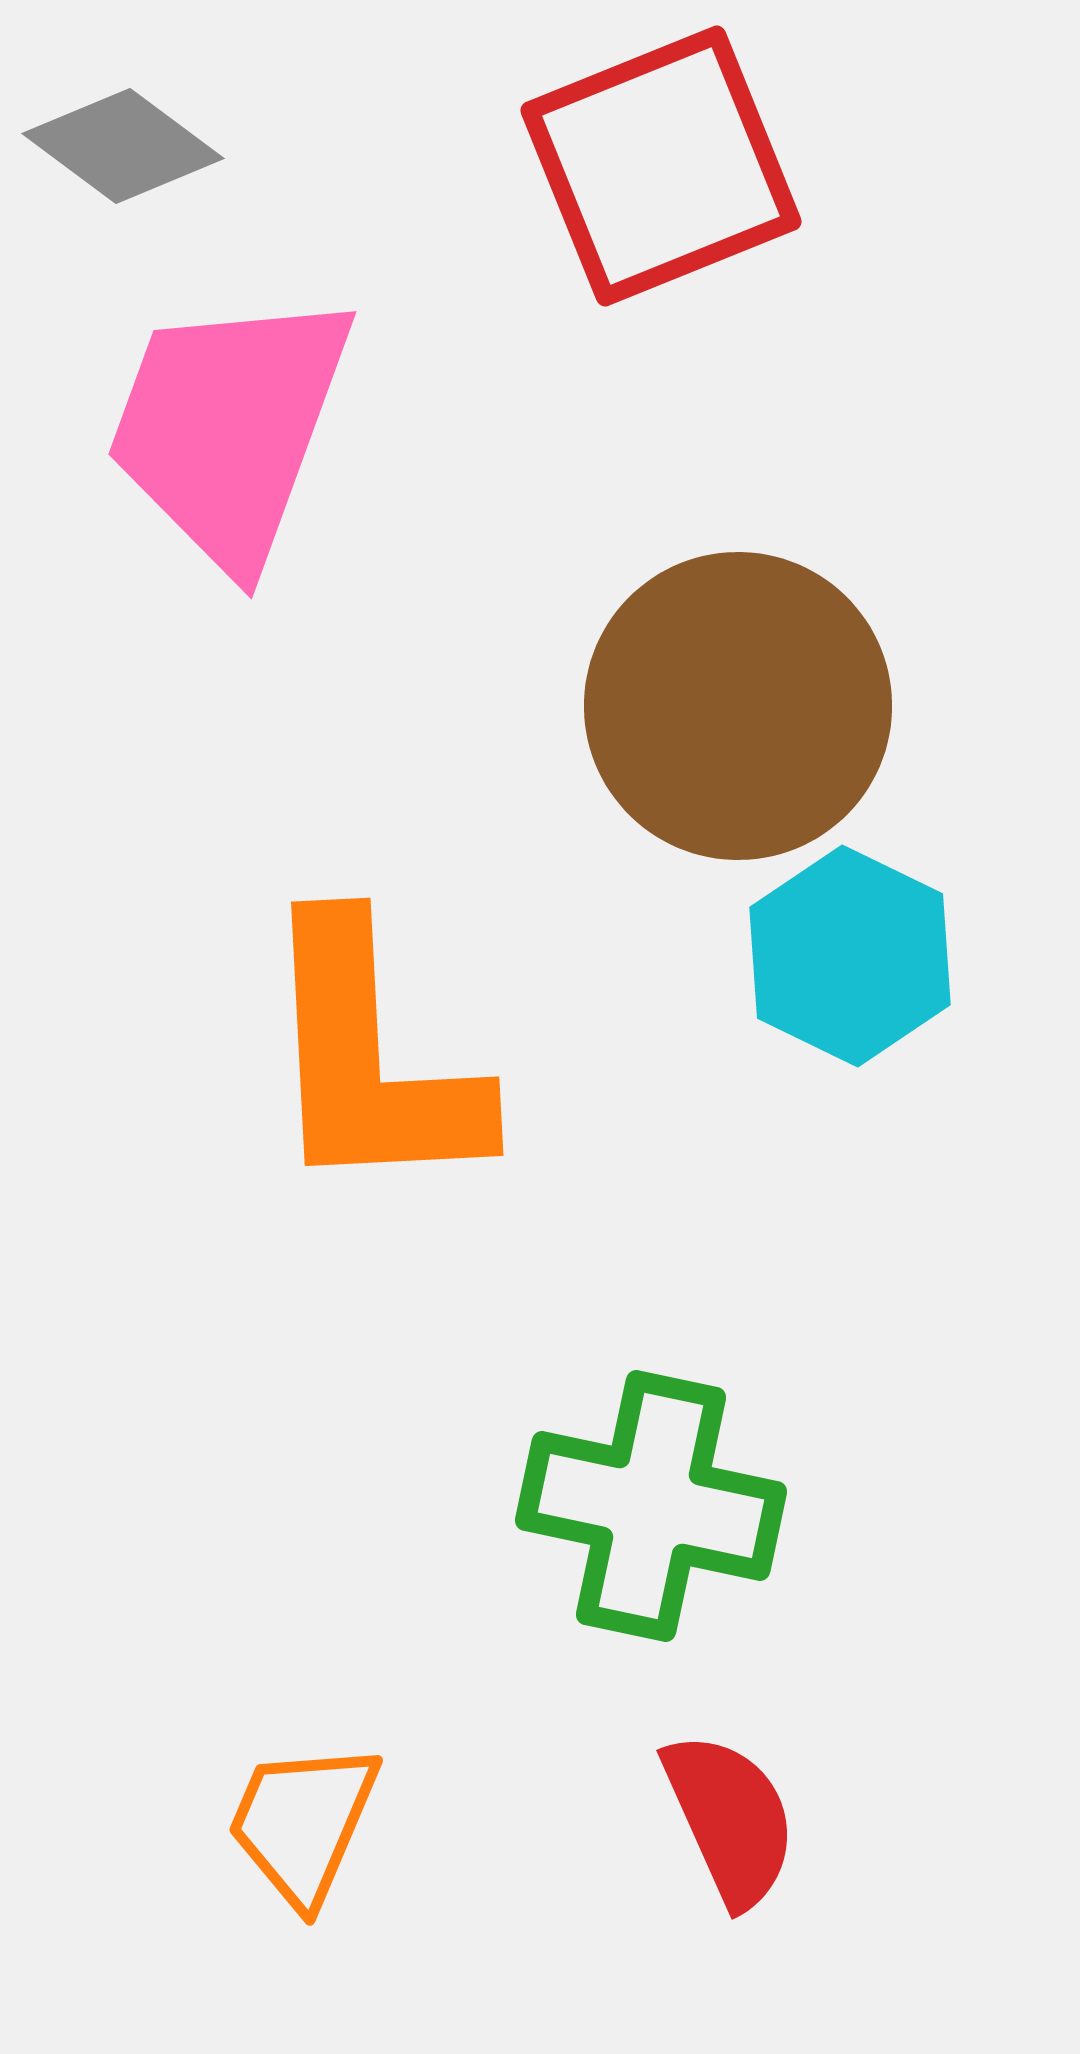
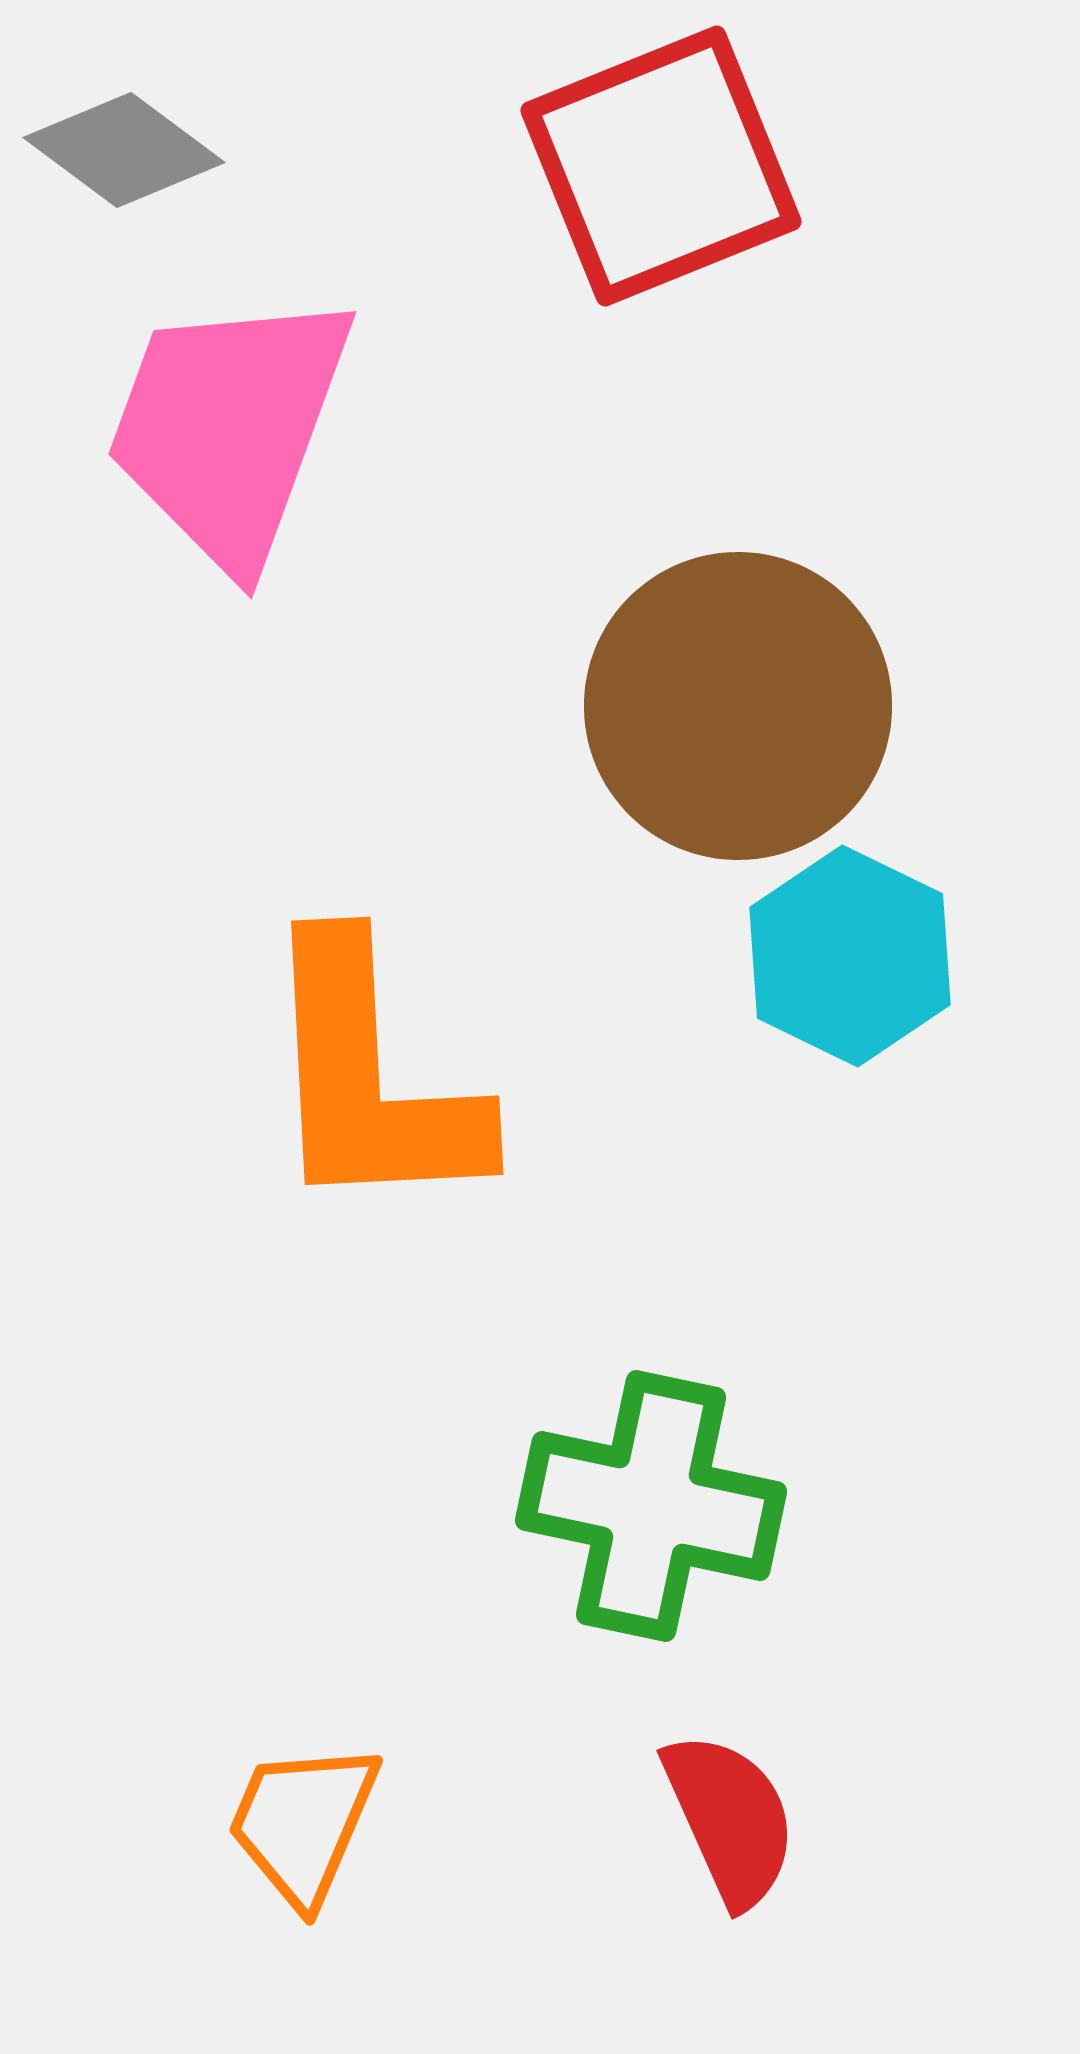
gray diamond: moved 1 px right, 4 px down
orange L-shape: moved 19 px down
